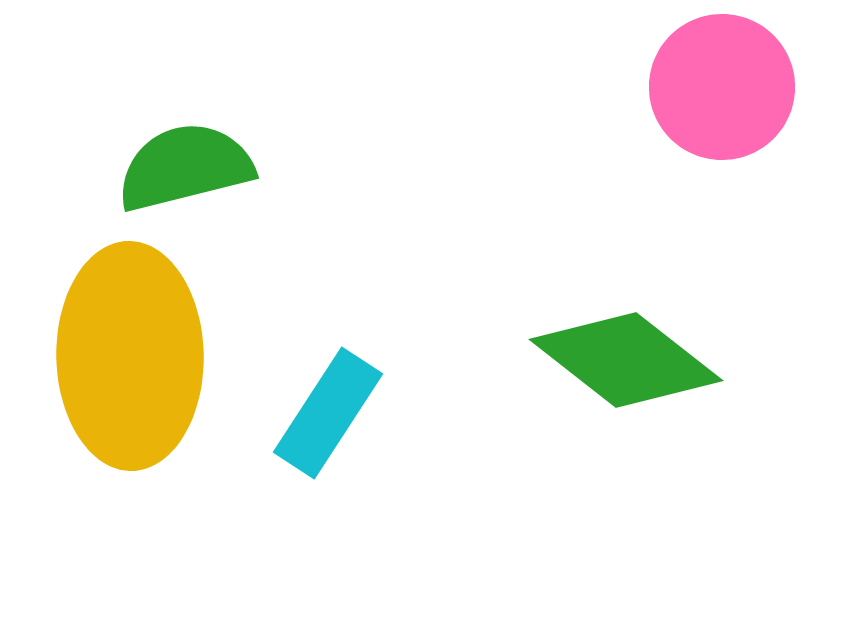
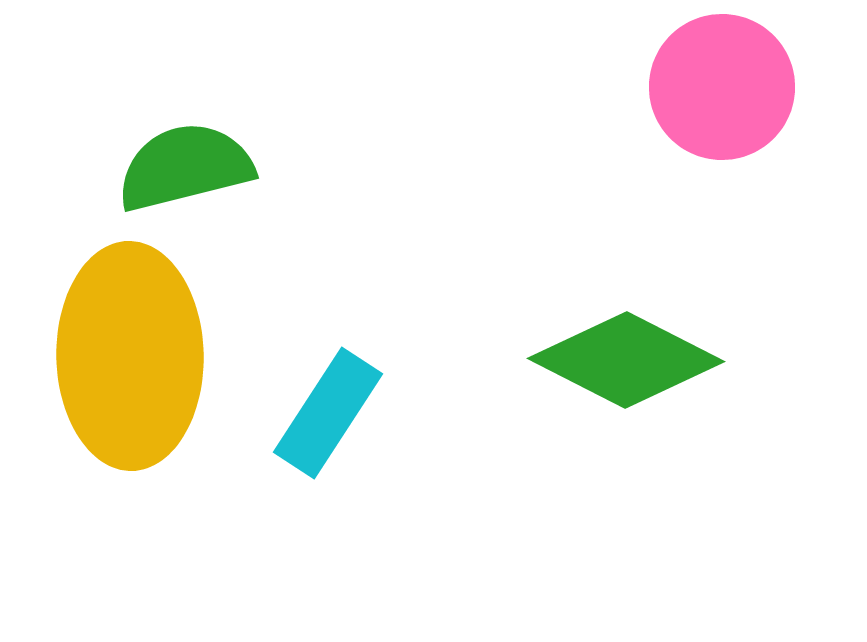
green diamond: rotated 11 degrees counterclockwise
